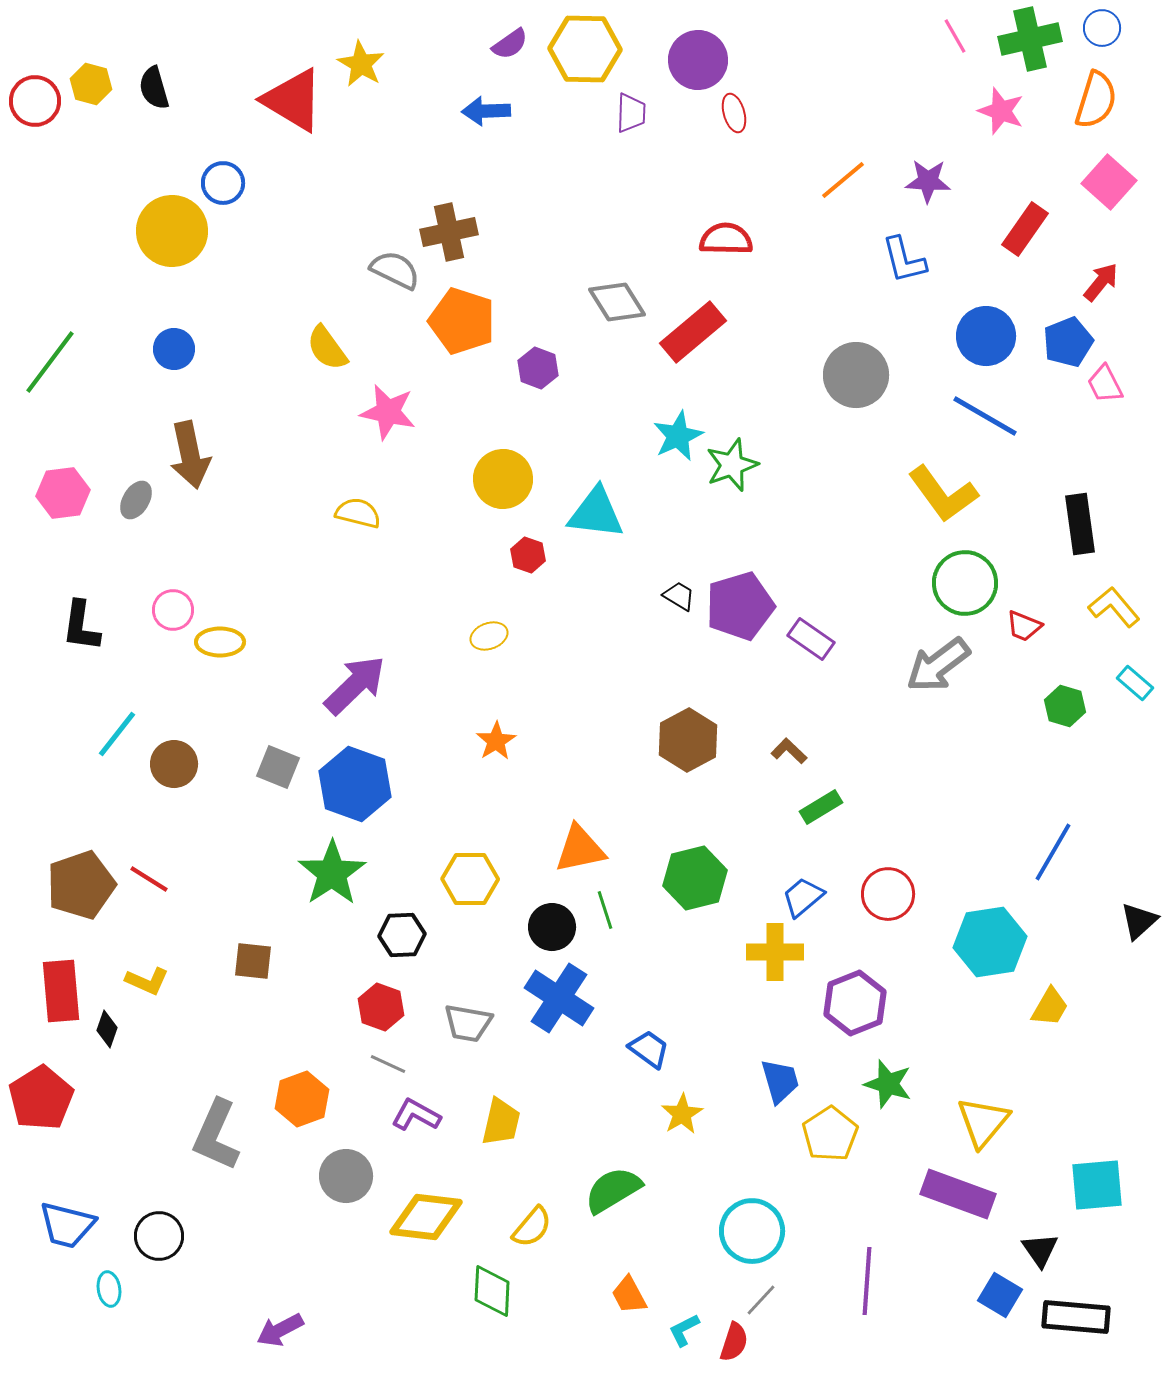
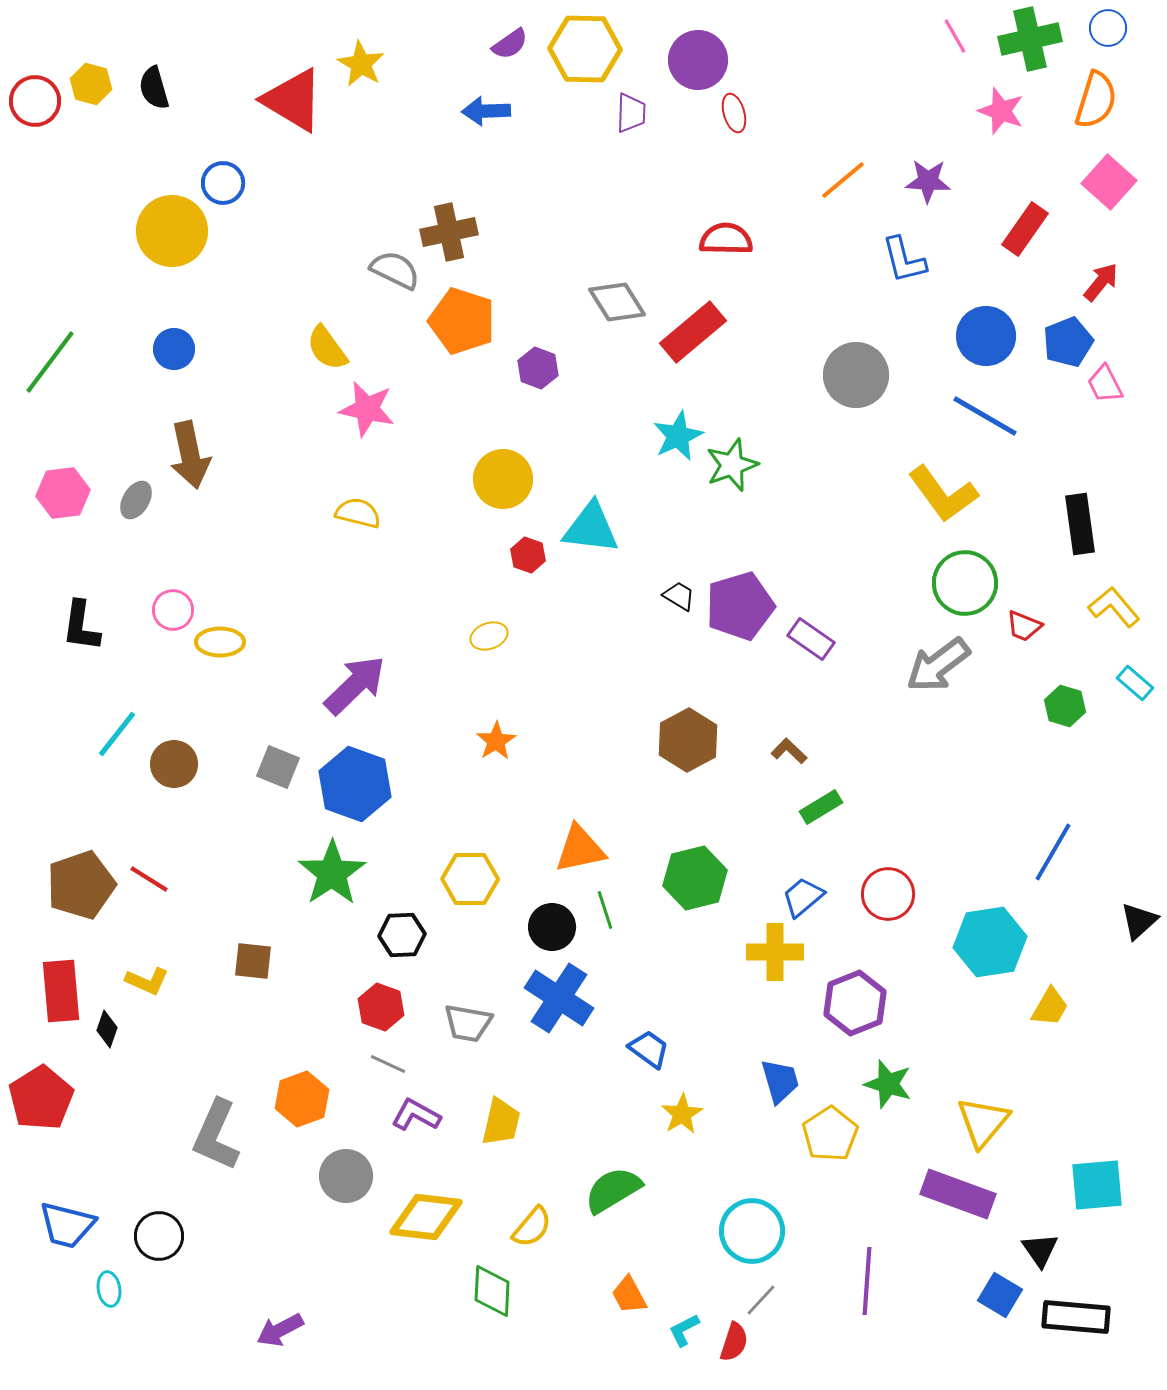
blue circle at (1102, 28): moved 6 px right
pink star at (388, 412): moved 21 px left, 3 px up
cyan triangle at (596, 513): moved 5 px left, 15 px down
